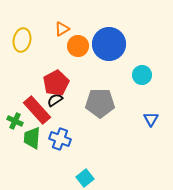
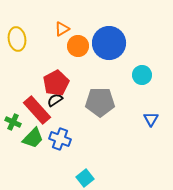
yellow ellipse: moved 5 px left, 1 px up; rotated 20 degrees counterclockwise
blue circle: moved 1 px up
gray pentagon: moved 1 px up
green cross: moved 2 px left, 1 px down
green trapezoid: moved 1 px right; rotated 140 degrees counterclockwise
